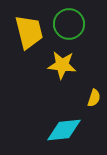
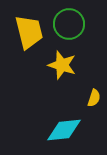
yellow star: rotated 12 degrees clockwise
